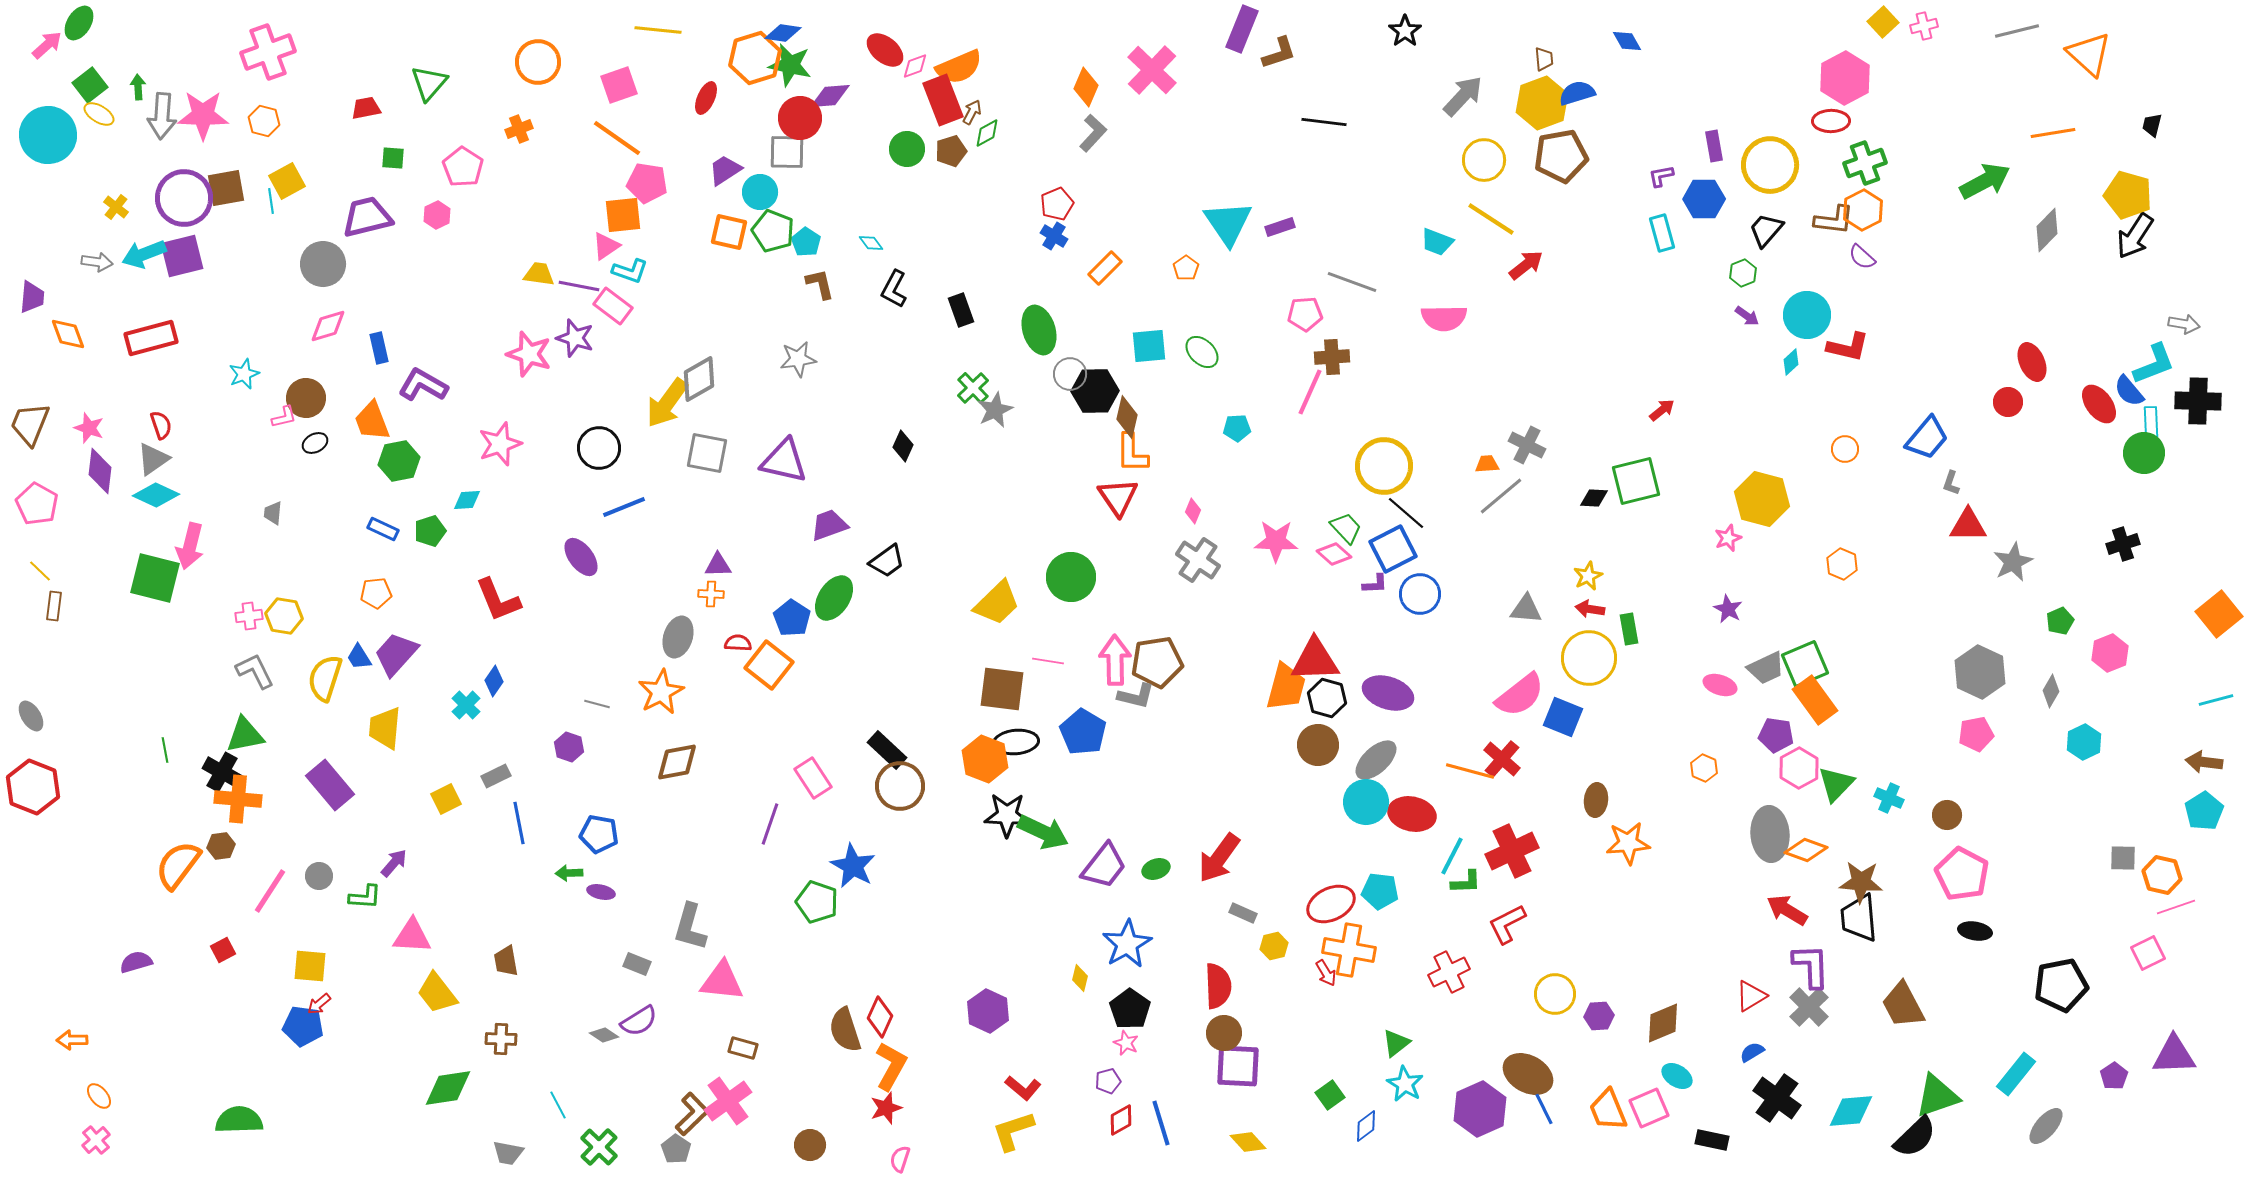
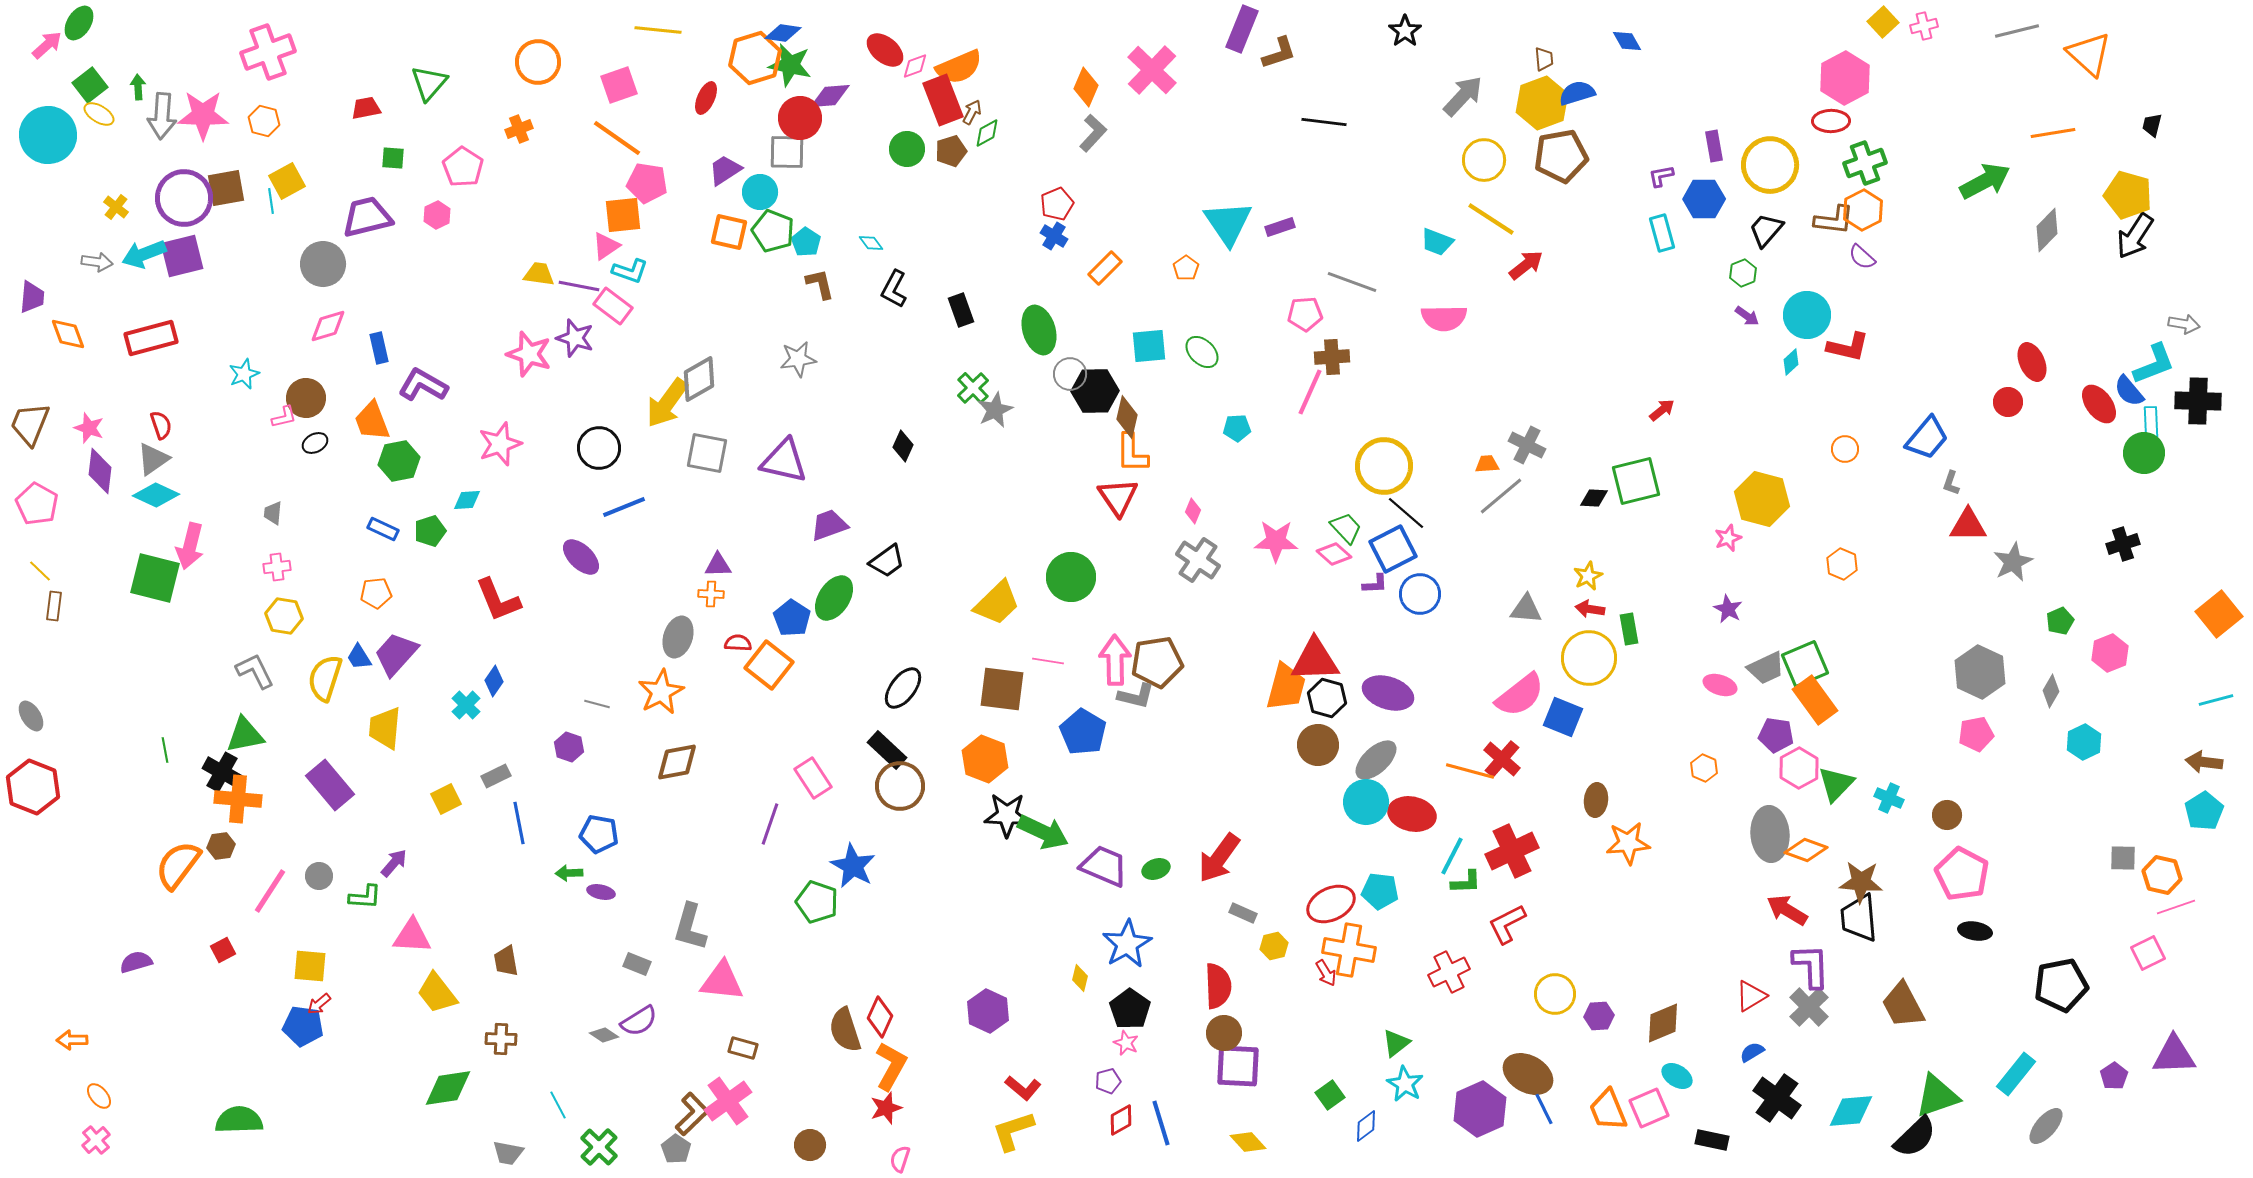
purple ellipse at (581, 557): rotated 9 degrees counterclockwise
pink cross at (249, 616): moved 28 px right, 49 px up
black ellipse at (1016, 742): moved 113 px left, 54 px up; rotated 48 degrees counterclockwise
purple trapezoid at (1104, 866): rotated 105 degrees counterclockwise
